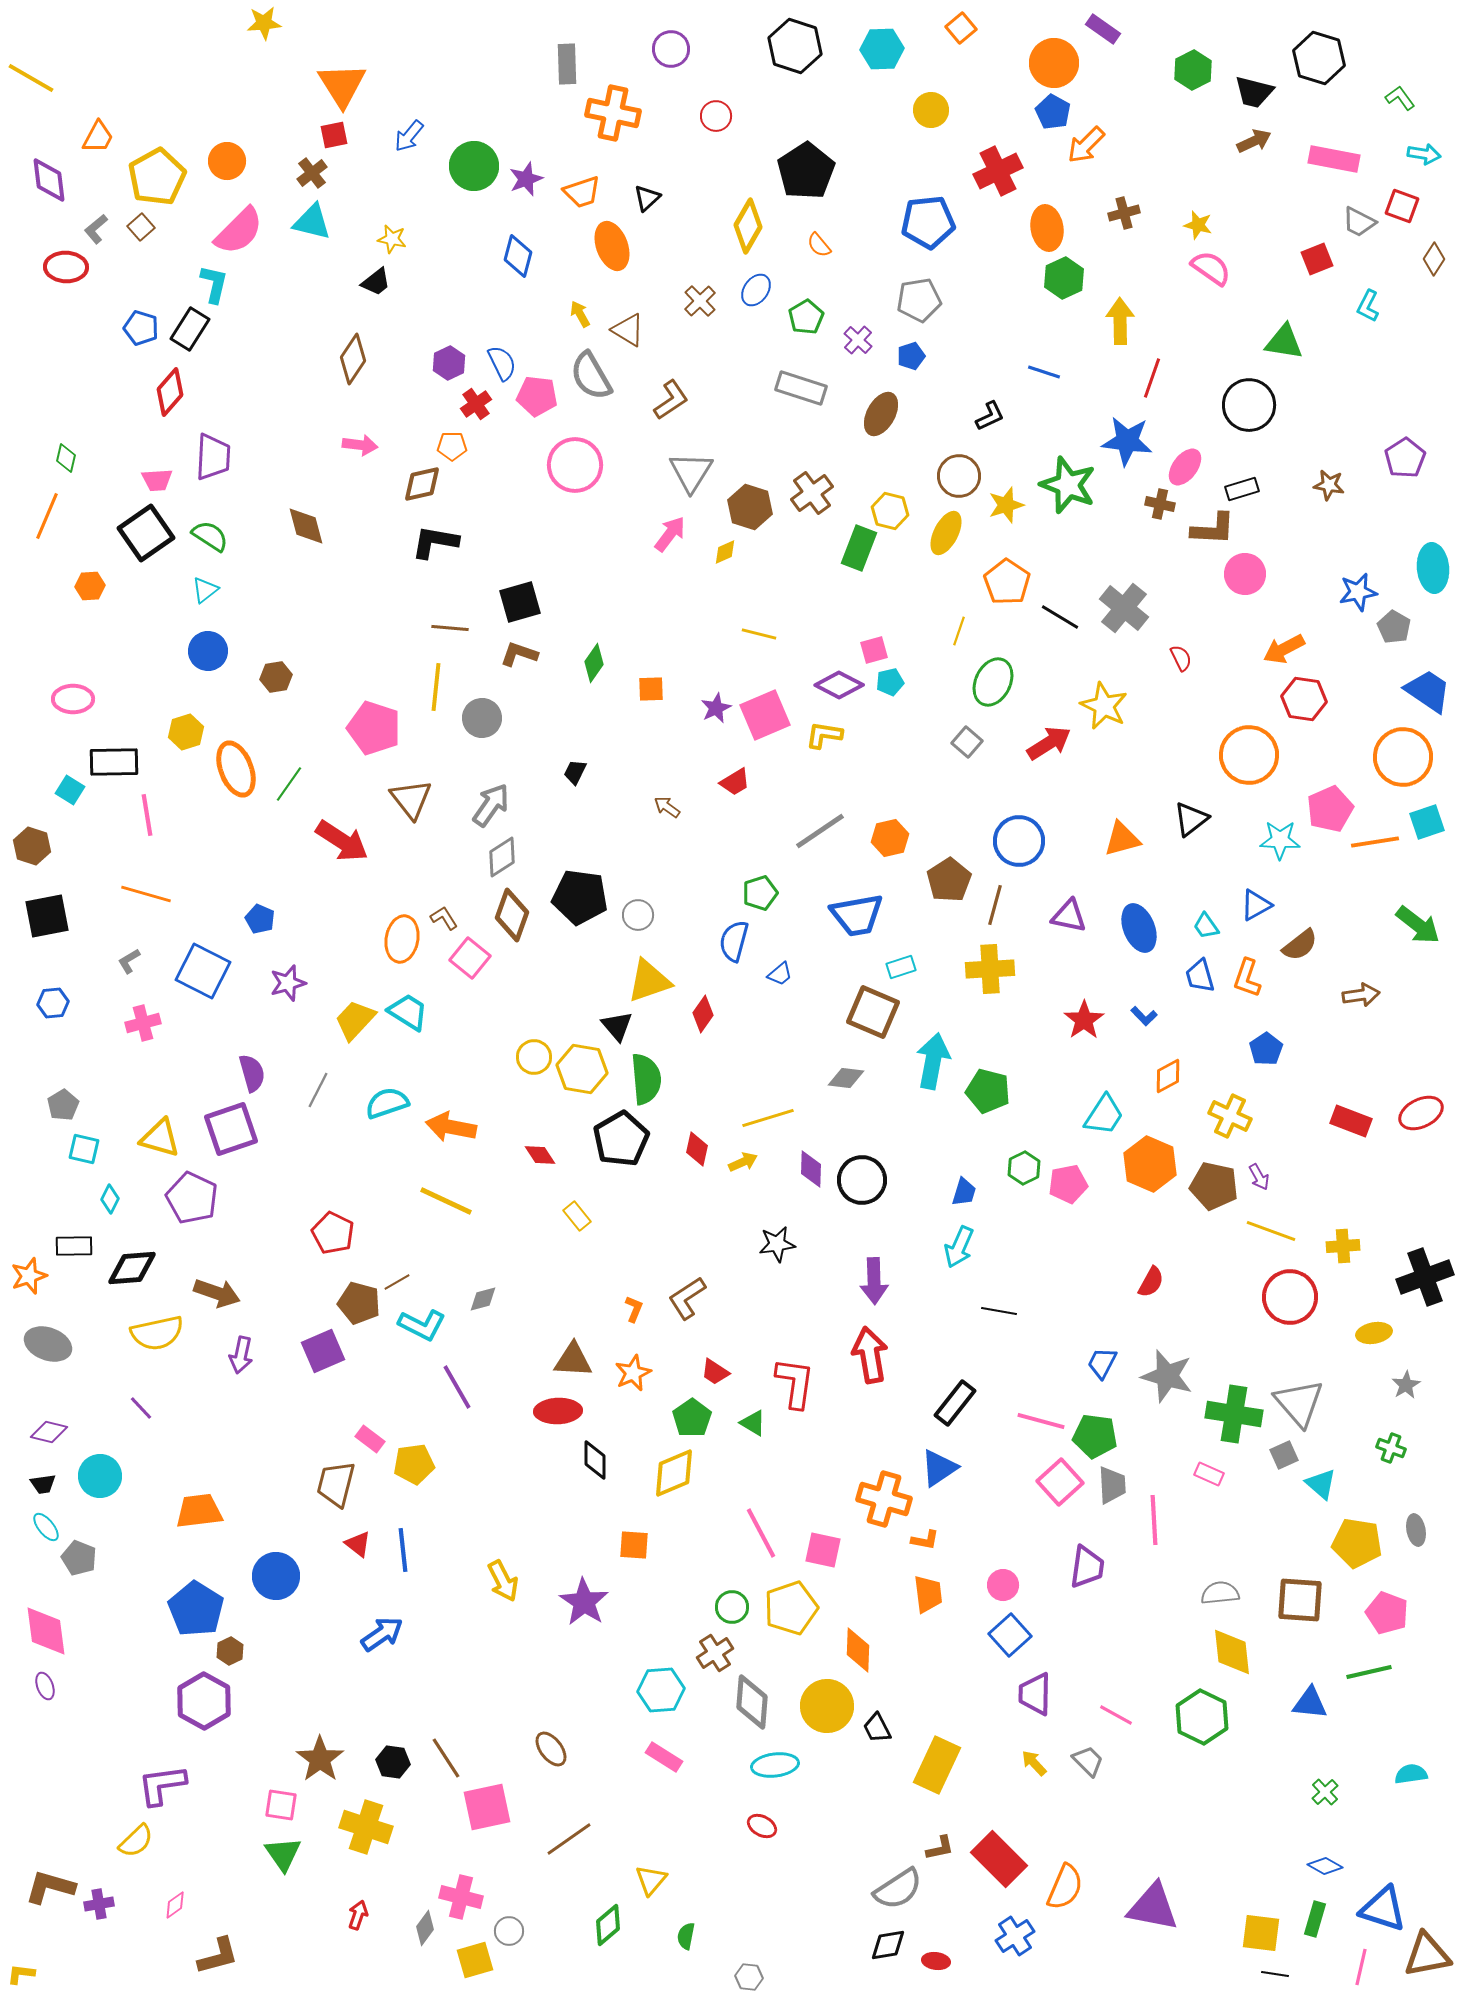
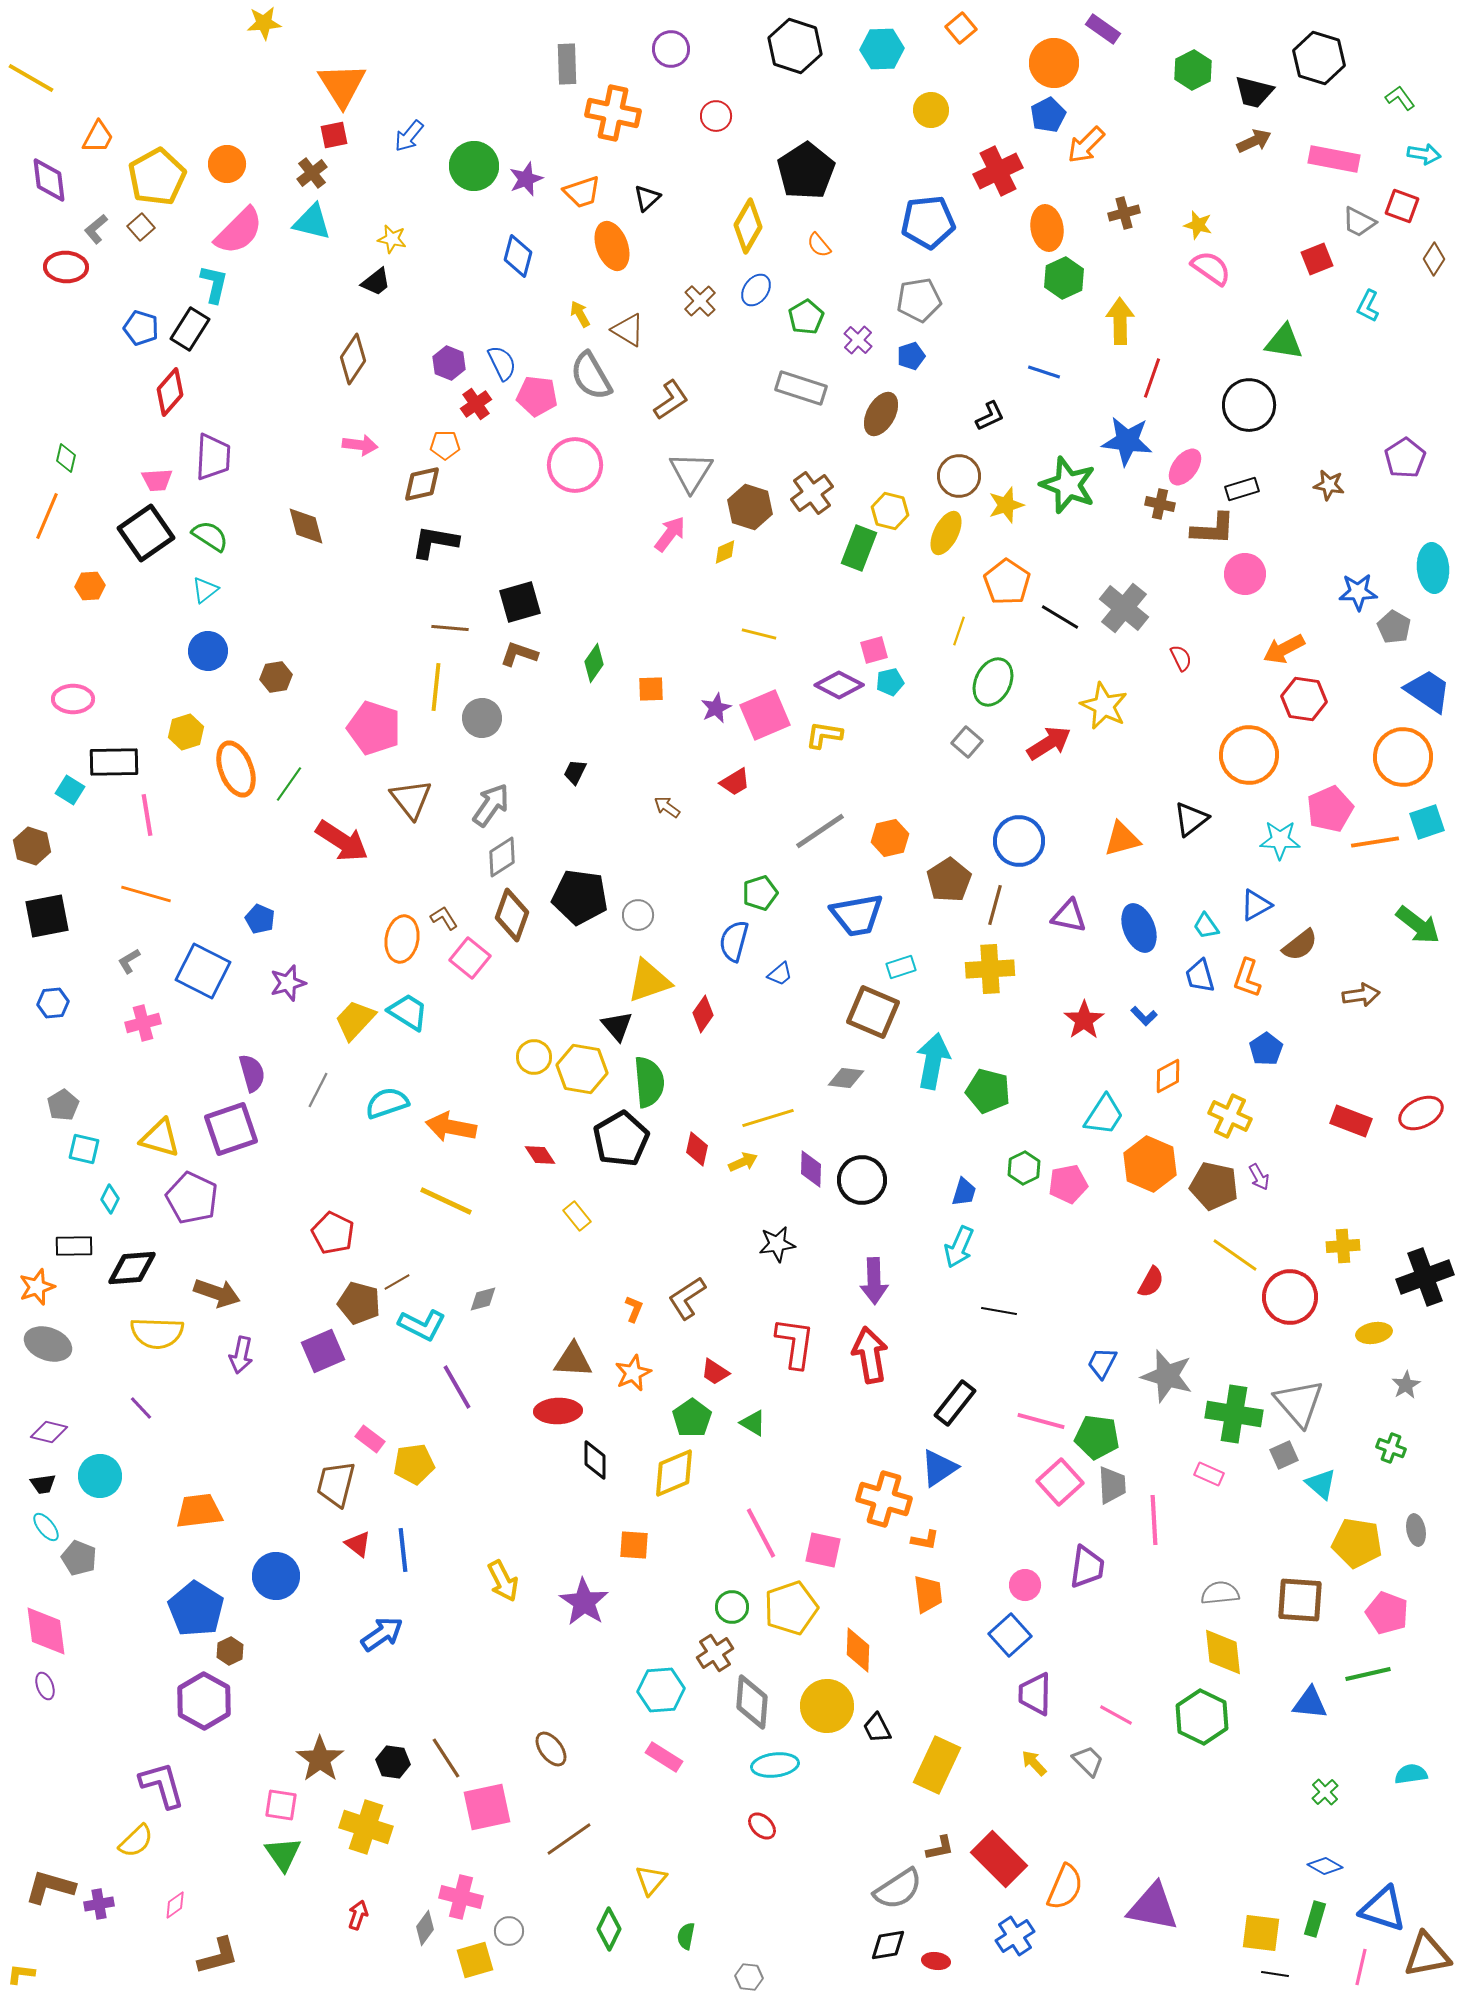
blue pentagon at (1053, 112): moved 5 px left, 3 px down; rotated 16 degrees clockwise
orange circle at (227, 161): moved 3 px down
purple hexagon at (449, 363): rotated 12 degrees counterclockwise
orange pentagon at (452, 446): moved 7 px left, 1 px up
blue star at (1358, 592): rotated 9 degrees clockwise
green semicircle at (646, 1079): moved 3 px right, 3 px down
yellow line at (1271, 1231): moved 36 px left, 24 px down; rotated 15 degrees clockwise
orange star at (29, 1276): moved 8 px right, 11 px down
yellow semicircle at (157, 1333): rotated 14 degrees clockwise
red L-shape at (795, 1383): moved 40 px up
green pentagon at (1095, 1436): moved 2 px right, 1 px down
pink circle at (1003, 1585): moved 22 px right
yellow diamond at (1232, 1652): moved 9 px left
green line at (1369, 1672): moved 1 px left, 2 px down
purple L-shape at (162, 1785): rotated 82 degrees clockwise
red ellipse at (762, 1826): rotated 16 degrees clockwise
green diamond at (608, 1925): moved 1 px right, 4 px down; rotated 24 degrees counterclockwise
